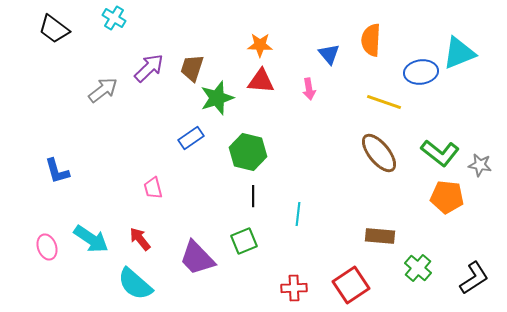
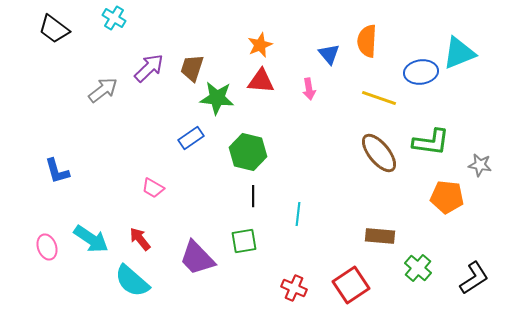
orange semicircle: moved 4 px left, 1 px down
orange star: rotated 25 degrees counterclockwise
green star: rotated 24 degrees clockwise
yellow line: moved 5 px left, 4 px up
green L-shape: moved 9 px left, 11 px up; rotated 30 degrees counterclockwise
pink trapezoid: rotated 45 degrees counterclockwise
green square: rotated 12 degrees clockwise
cyan semicircle: moved 3 px left, 3 px up
red cross: rotated 25 degrees clockwise
